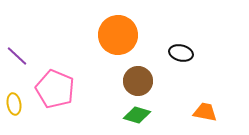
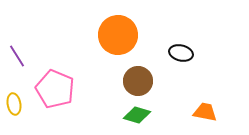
purple line: rotated 15 degrees clockwise
